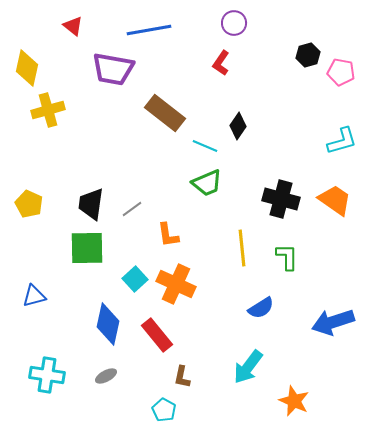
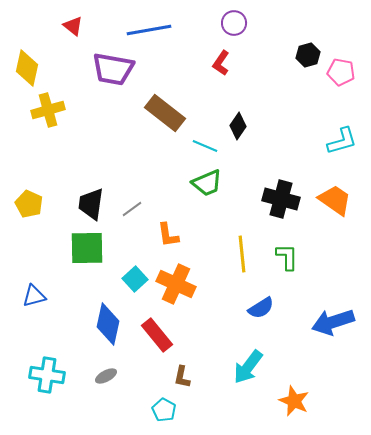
yellow line: moved 6 px down
